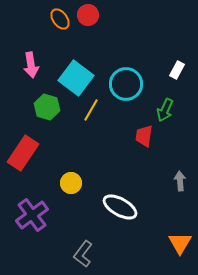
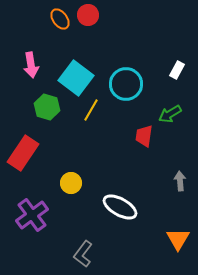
green arrow: moved 5 px right, 4 px down; rotated 35 degrees clockwise
orange triangle: moved 2 px left, 4 px up
